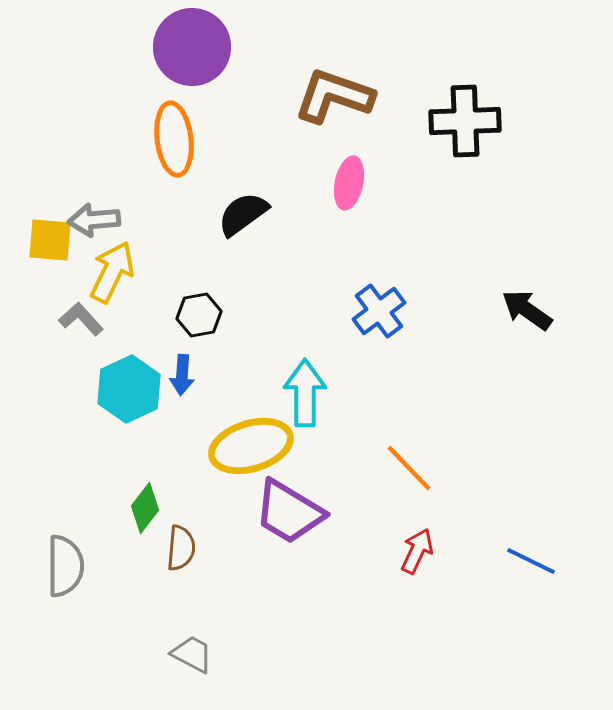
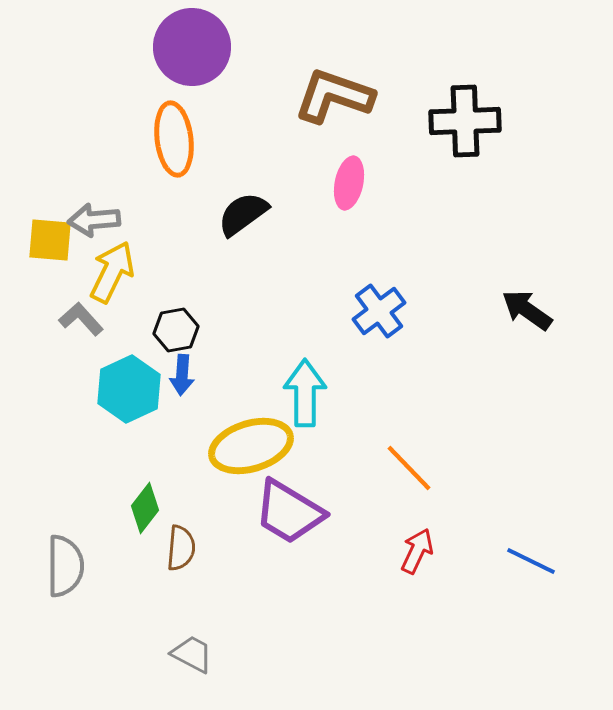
black hexagon: moved 23 px left, 15 px down
